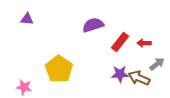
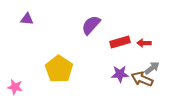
purple semicircle: moved 2 px left; rotated 30 degrees counterclockwise
red rectangle: rotated 36 degrees clockwise
gray arrow: moved 5 px left, 4 px down
brown arrow: moved 3 px right, 1 px down
pink star: moved 9 px left
